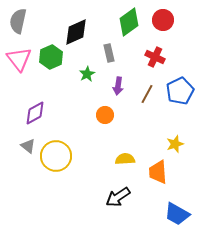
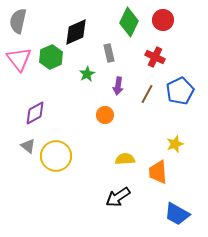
green diamond: rotated 28 degrees counterclockwise
